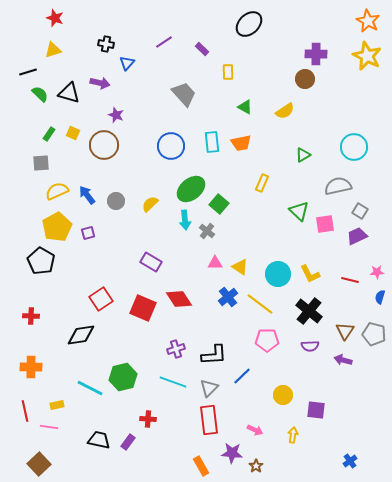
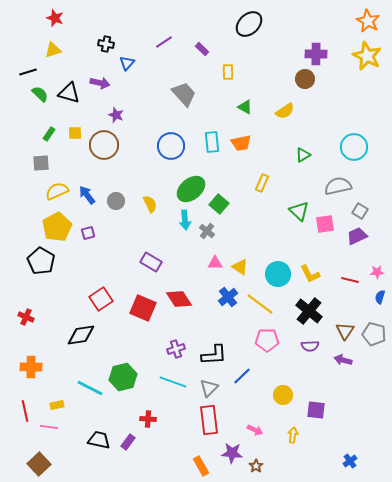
yellow square at (73, 133): moved 2 px right; rotated 24 degrees counterclockwise
yellow semicircle at (150, 204): rotated 108 degrees clockwise
red cross at (31, 316): moved 5 px left, 1 px down; rotated 21 degrees clockwise
